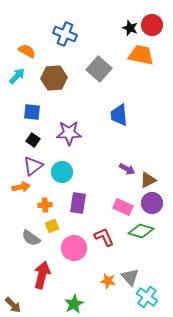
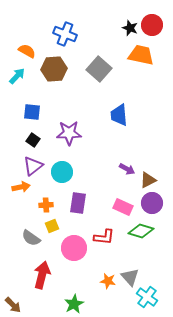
brown hexagon: moved 9 px up
orange cross: moved 1 px right
red L-shape: rotated 120 degrees clockwise
